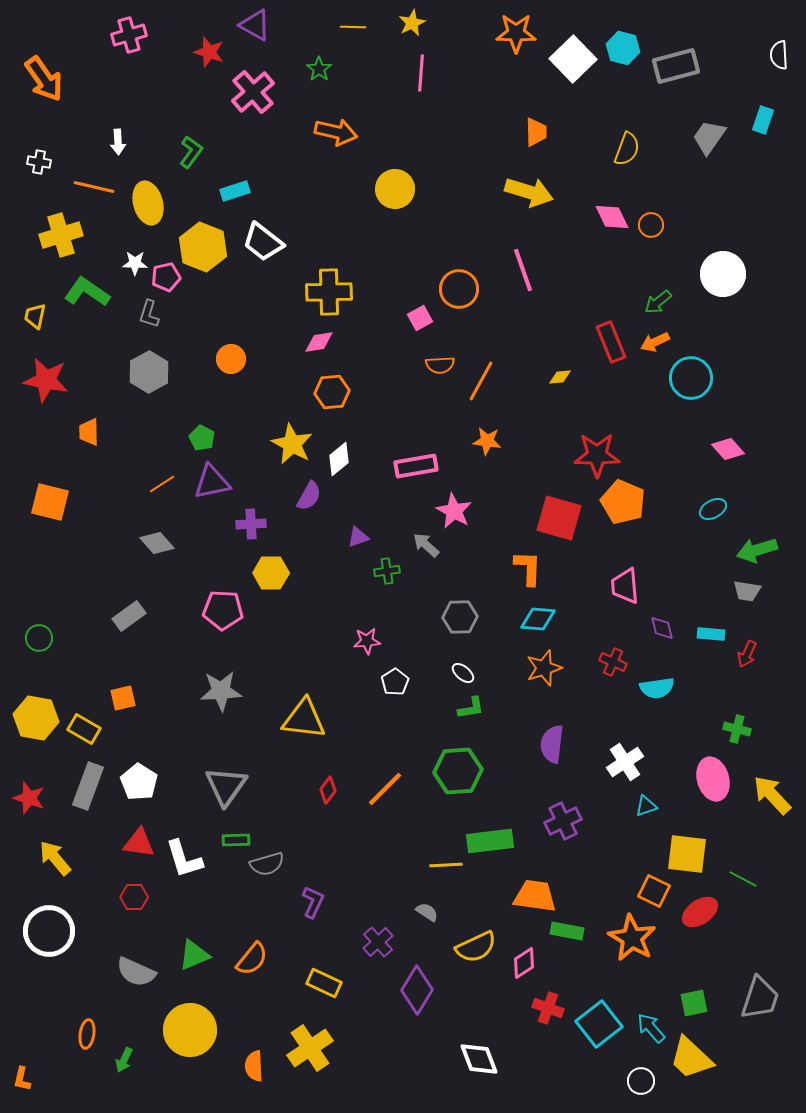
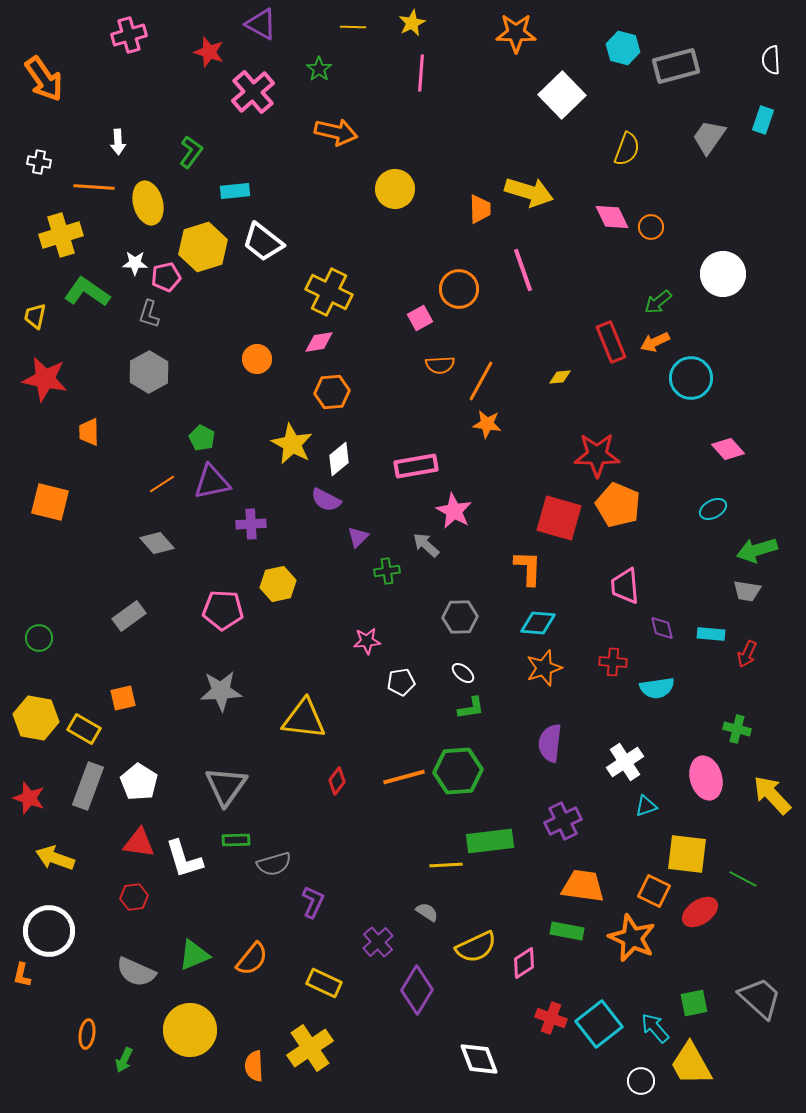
purple triangle at (255, 25): moved 6 px right, 1 px up
white semicircle at (779, 55): moved 8 px left, 5 px down
white square at (573, 59): moved 11 px left, 36 px down
orange trapezoid at (536, 132): moved 56 px left, 77 px down
orange line at (94, 187): rotated 9 degrees counterclockwise
cyan rectangle at (235, 191): rotated 12 degrees clockwise
orange circle at (651, 225): moved 2 px down
yellow hexagon at (203, 247): rotated 21 degrees clockwise
yellow cross at (329, 292): rotated 27 degrees clockwise
orange circle at (231, 359): moved 26 px right
red star at (46, 380): moved 1 px left, 1 px up
orange star at (487, 441): moved 17 px up
purple semicircle at (309, 496): moved 17 px right, 4 px down; rotated 88 degrees clockwise
orange pentagon at (623, 502): moved 5 px left, 3 px down
purple triangle at (358, 537): rotated 25 degrees counterclockwise
yellow hexagon at (271, 573): moved 7 px right, 11 px down; rotated 12 degrees counterclockwise
cyan diamond at (538, 619): moved 4 px down
red cross at (613, 662): rotated 20 degrees counterclockwise
white pentagon at (395, 682): moved 6 px right; rotated 24 degrees clockwise
purple semicircle at (552, 744): moved 2 px left, 1 px up
pink ellipse at (713, 779): moved 7 px left, 1 px up
orange line at (385, 789): moved 19 px right, 12 px up; rotated 30 degrees clockwise
red diamond at (328, 790): moved 9 px right, 9 px up
yellow arrow at (55, 858): rotated 30 degrees counterclockwise
gray semicircle at (267, 864): moved 7 px right
orange trapezoid at (535, 896): moved 48 px right, 10 px up
red hexagon at (134, 897): rotated 8 degrees counterclockwise
orange star at (632, 938): rotated 6 degrees counterclockwise
gray trapezoid at (760, 998): rotated 66 degrees counterclockwise
red cross at (548, 1008): moved 3 px right, 10 px down
cyan arrow at (651, 1028): moved 4 px right
yellow trapezoid at (691, 1058): moved 6 px down; rotated 18 degrees clockwise
orange L-shape at (22, 1079): moved 104 px up
